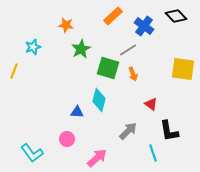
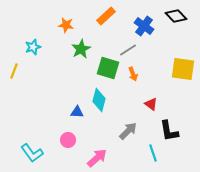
orange rectangle: moved 7 px left
pink circle: moved 1 px right, 1 px down
